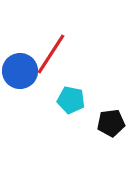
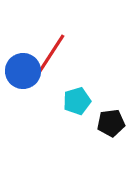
blue circle: moved 3 px right
cyan pentagon: moved 6 px right, 1 px down; rotated 28 degrees counterclockwise
